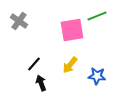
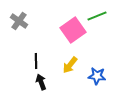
pink square: moved 1 px right; rotated 25 degrees counterclockwise
black line: moved 2 px right, 3 px up; rotated 42 degrees counterclockwise
black arrow: moved 1 px up
